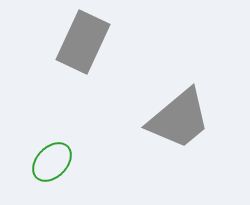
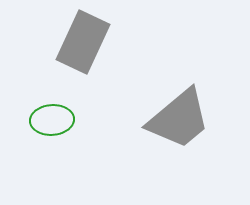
green ellipse: moved 42 px up; rotated 42 degrees clockwise
